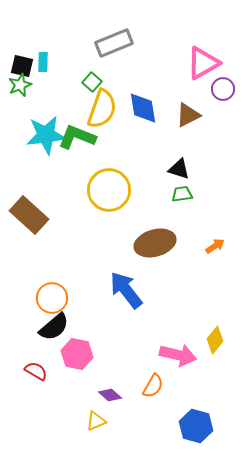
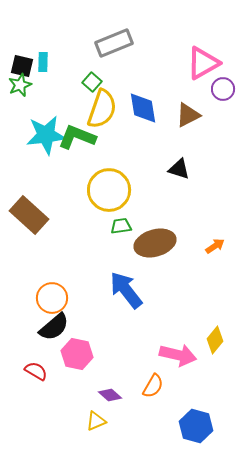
green trapezoid: moved 61 px left, 32 px down
